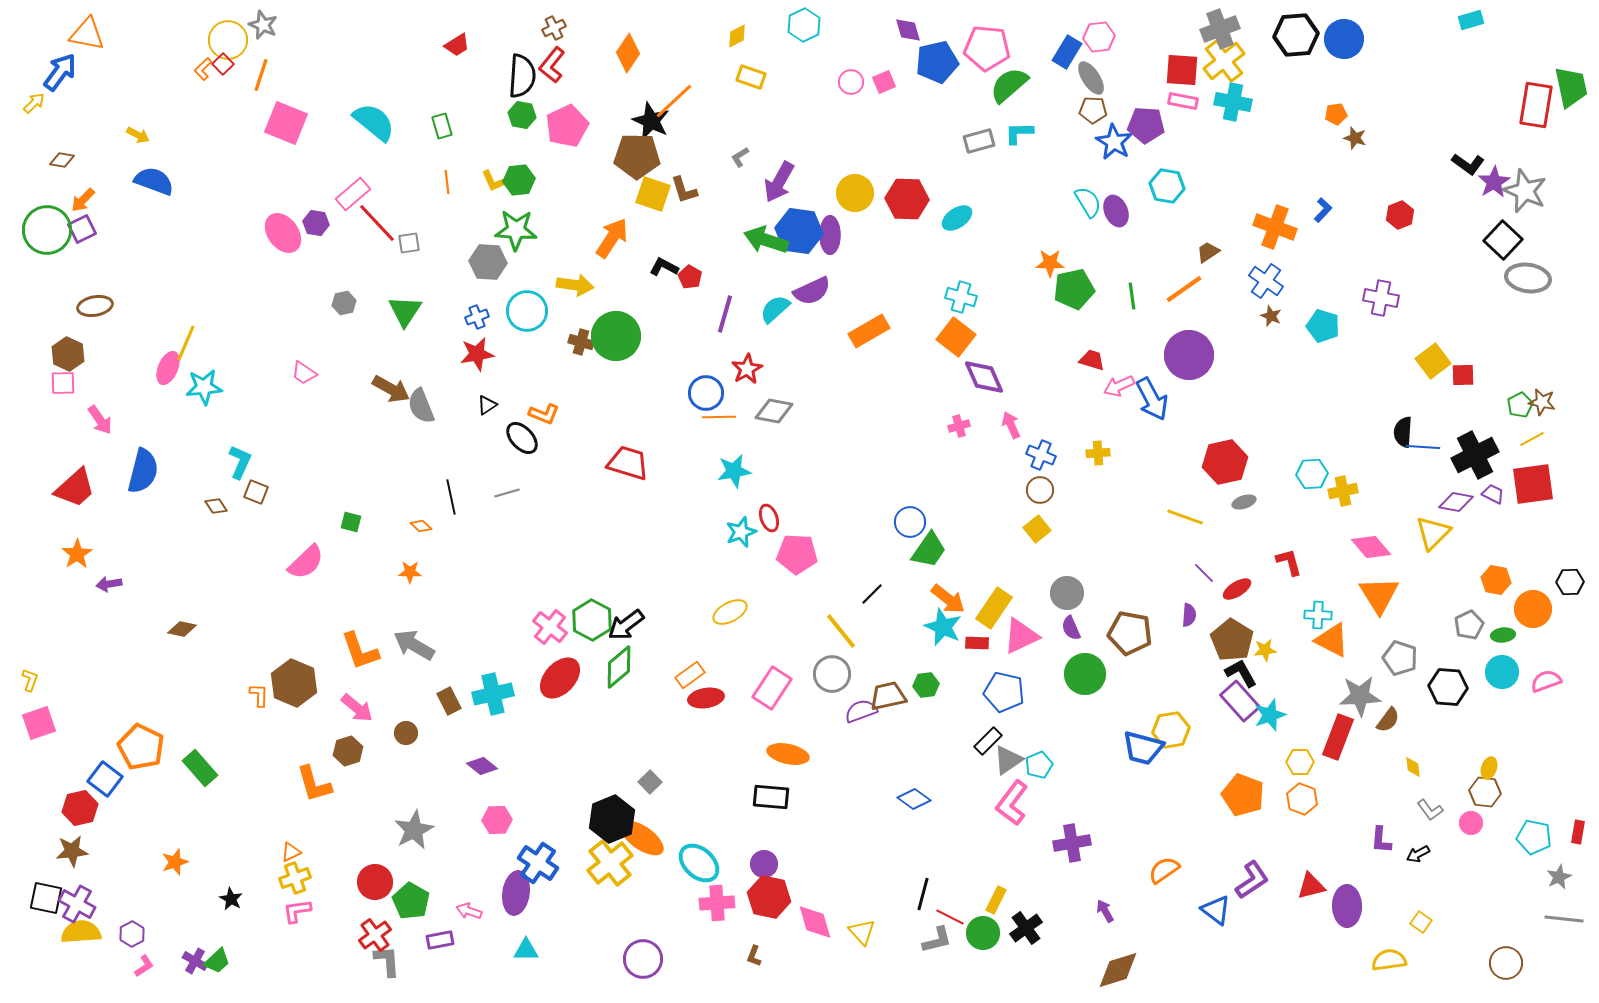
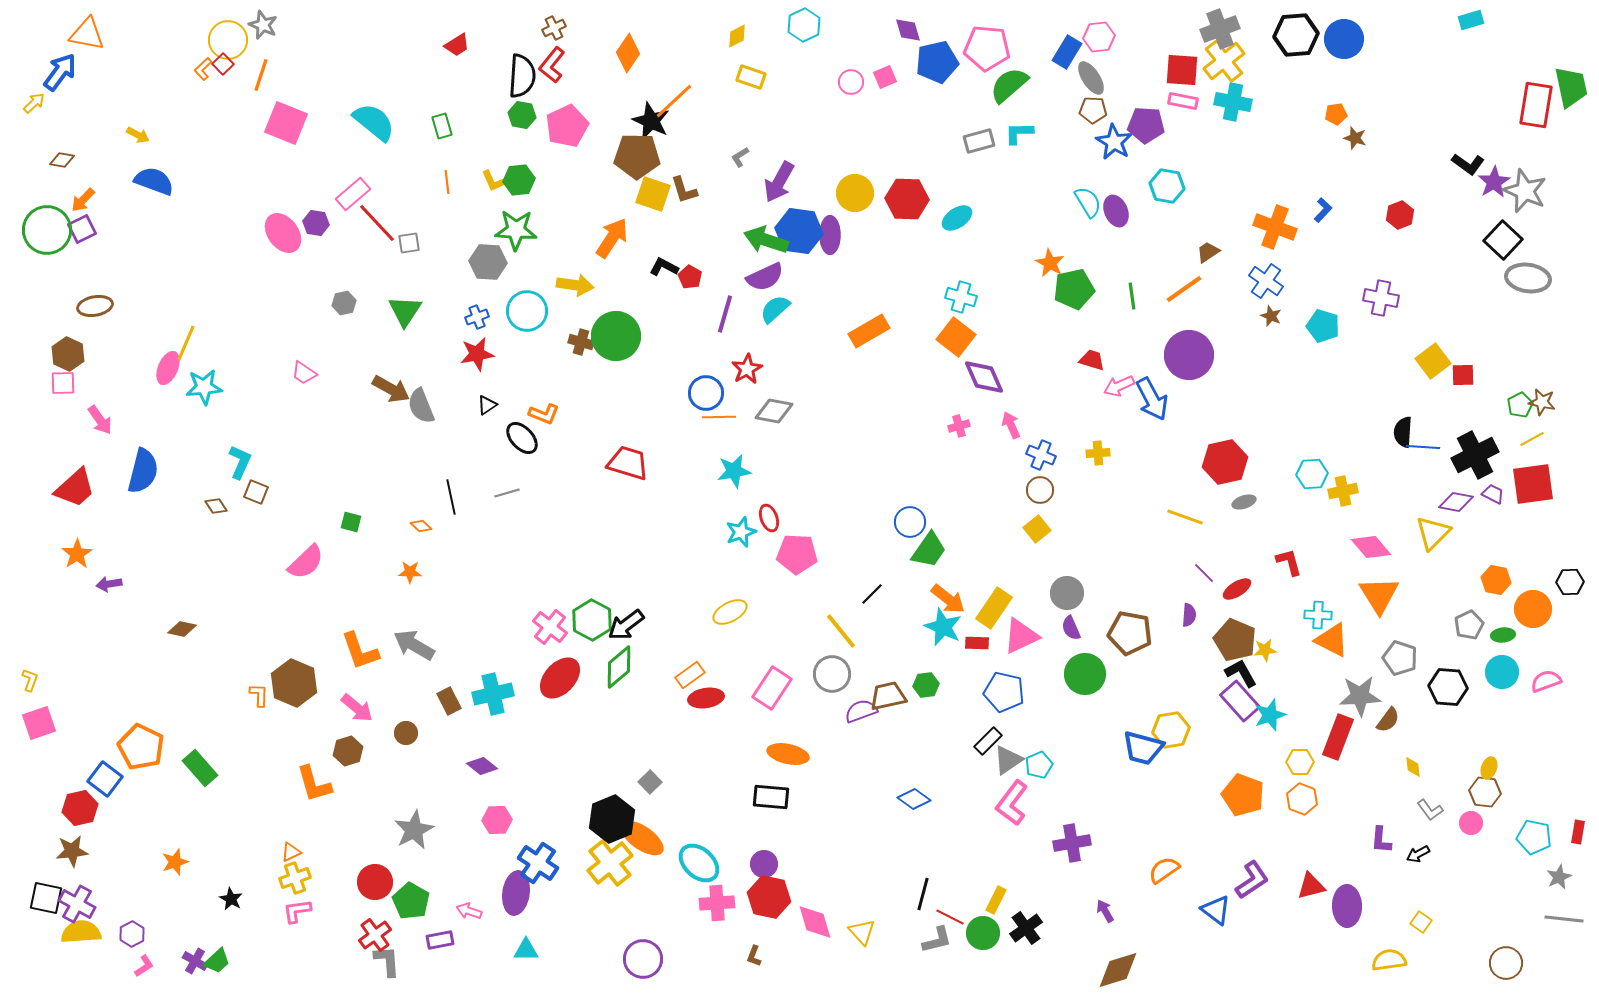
pink square at (884, 82): moved 1 px right, 5 px up
orange star at (1050, 263): rotated 28 degrees clockwise
purple semicircle at (812, 291): moved 47 px left, 14 px up
brown pentagon at (1232, 640): moved 3 px right; rotated 9 degrees counterclockwise
